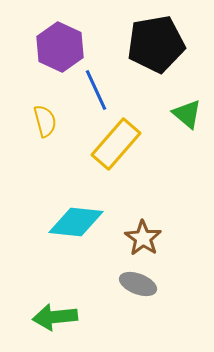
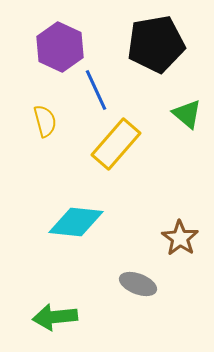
brown star: moved 37 px right
